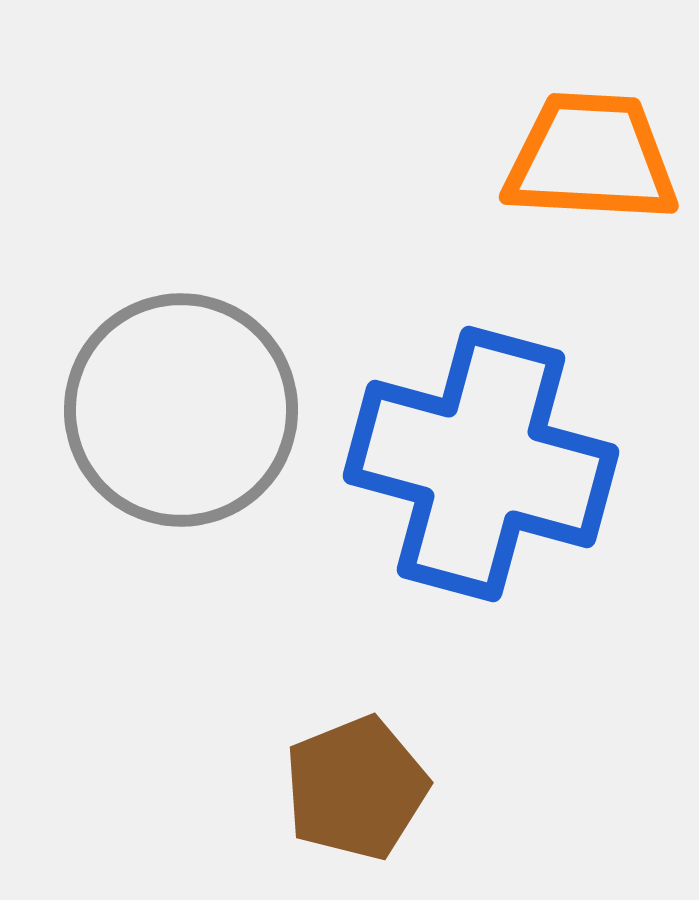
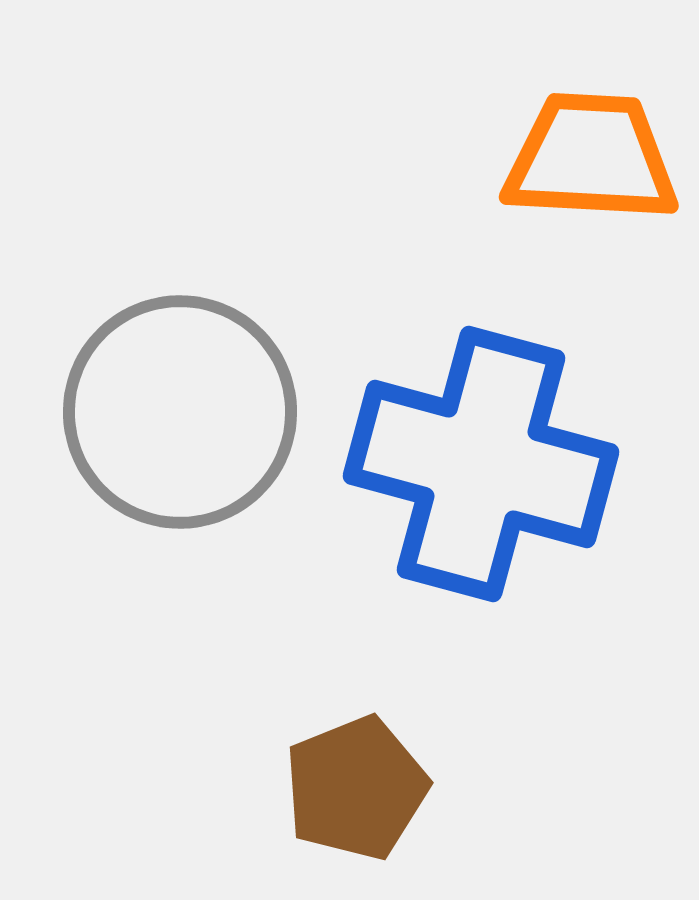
gray circle: moved 1 px left, 2 px down
